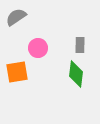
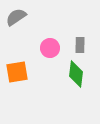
pink circle: moved 12 px right
